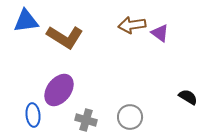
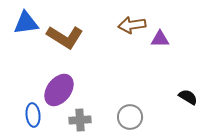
blue triangle: moved 2 px down
purple triangle: moved 6 px down; rotated 36 degrees counterclockwise
gray cross: moved 6 px left; rotated 20 degrees counterclockwise
